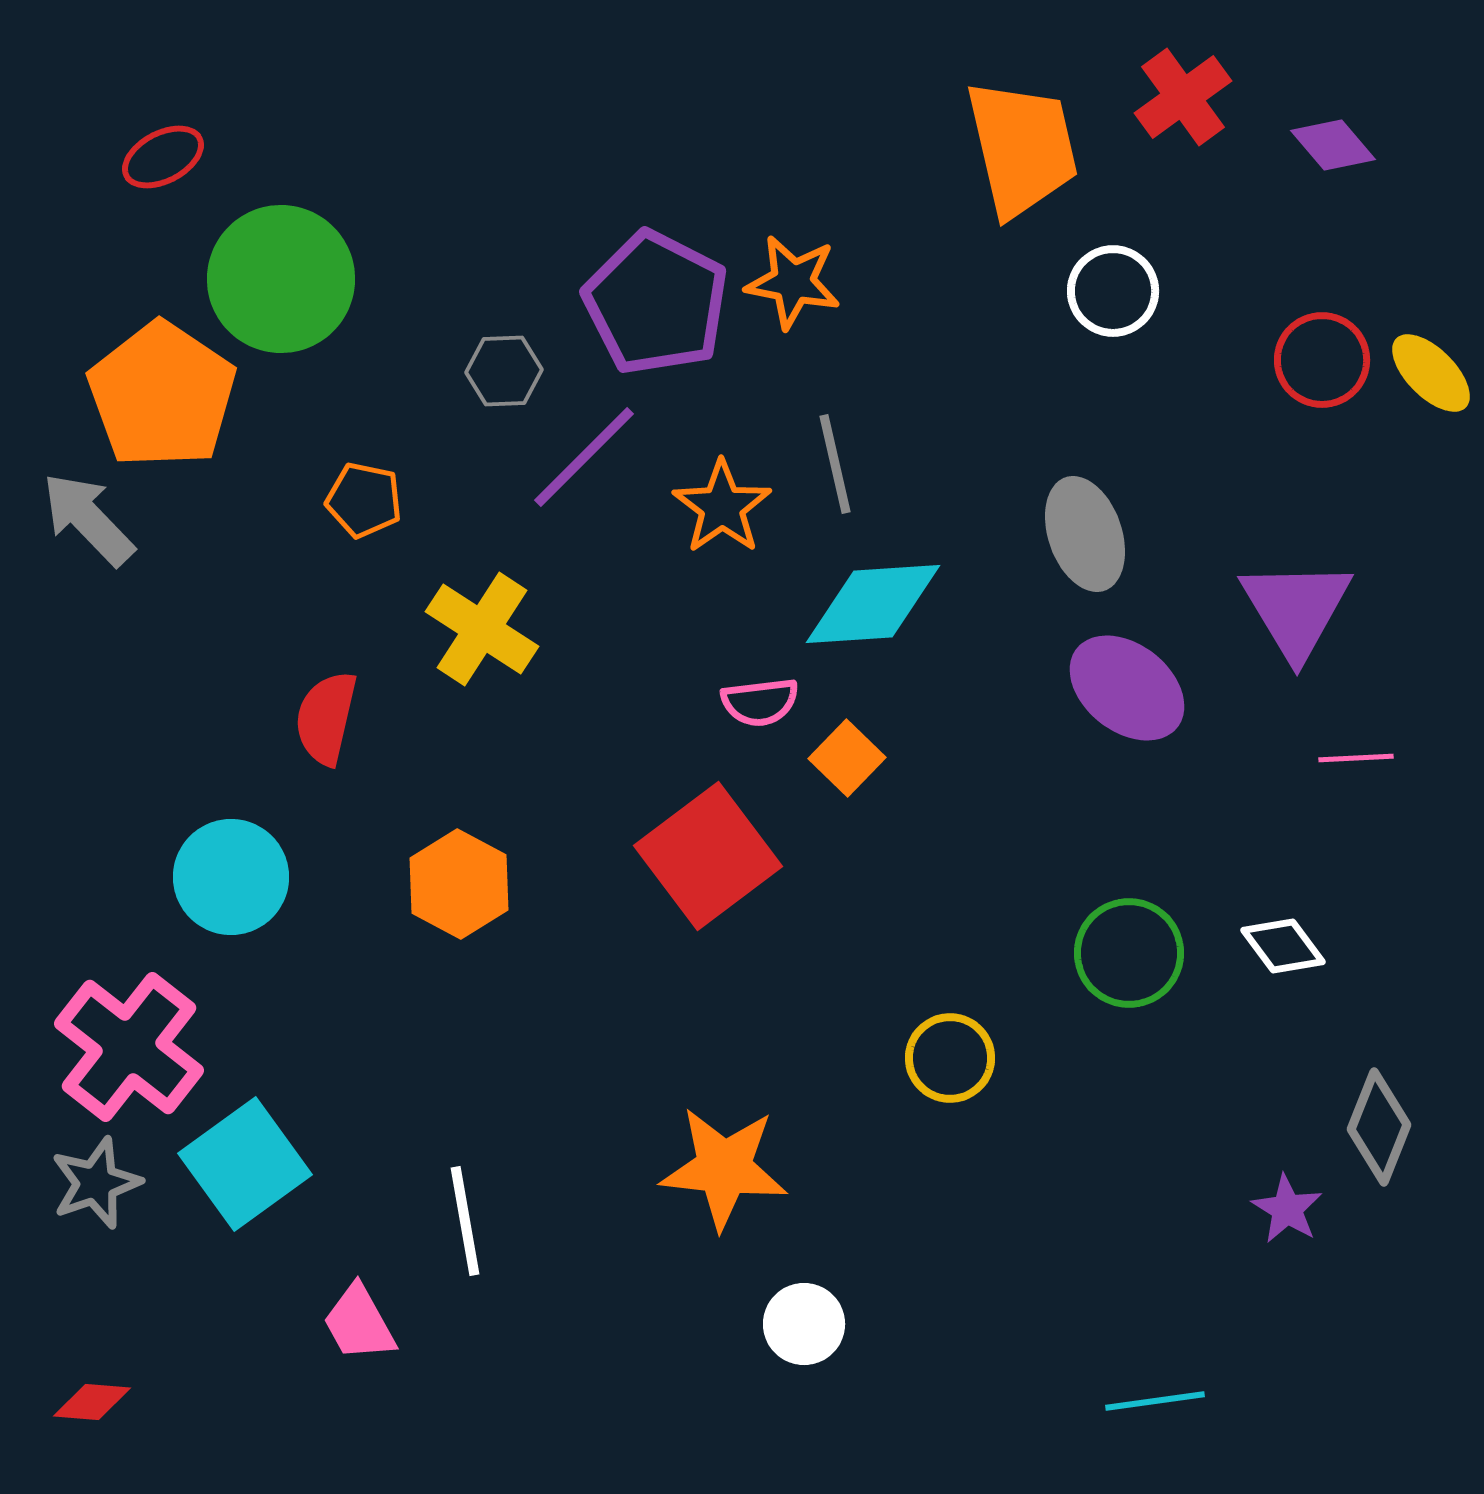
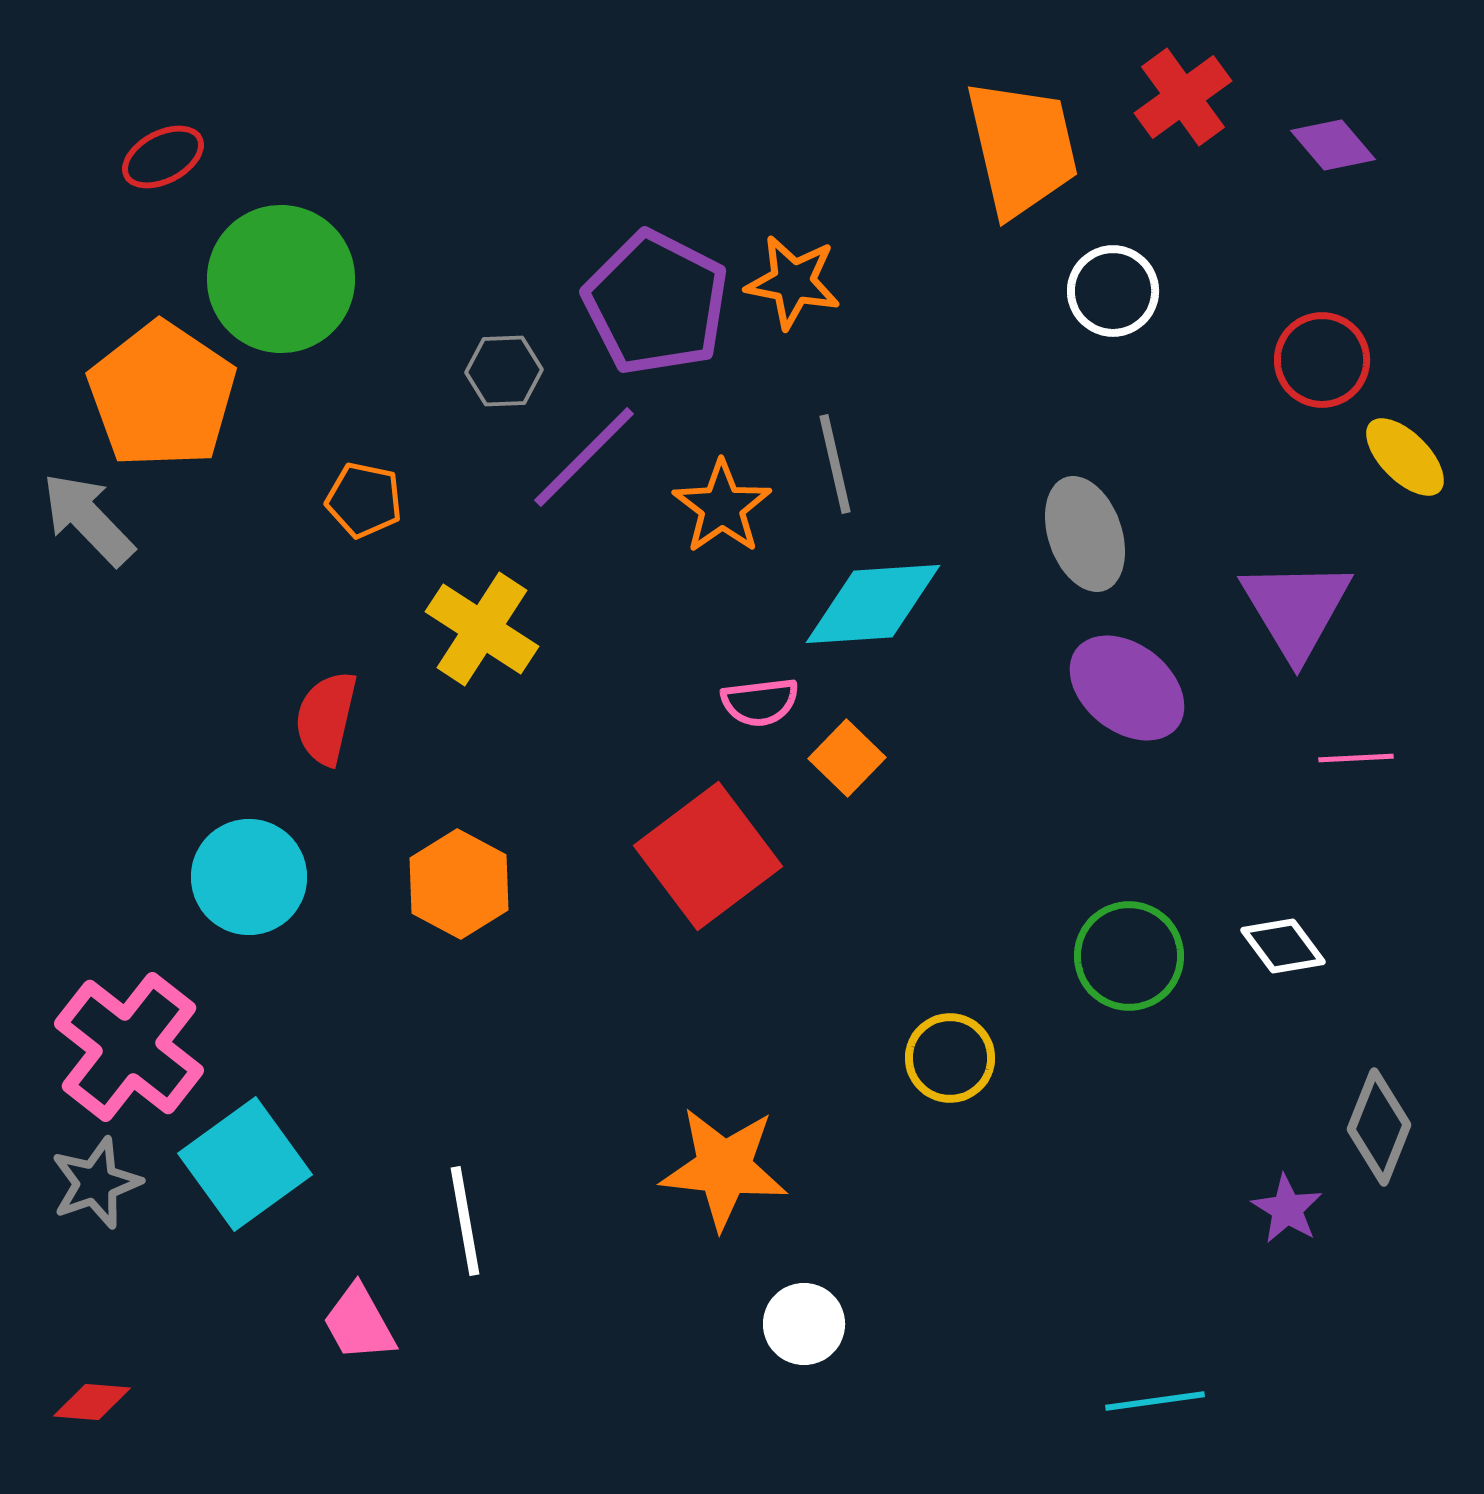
yellow ellipse at (1431, 373): moved 26 px left, 84 px down
cyan circle at (231, 877): moved 18 px right
green circle at (1129, 953): moved 3 px down
